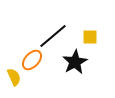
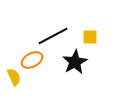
black line: rotated 12 degrees clockwise
orange ellipse: rotated 20 degrees clockwise
